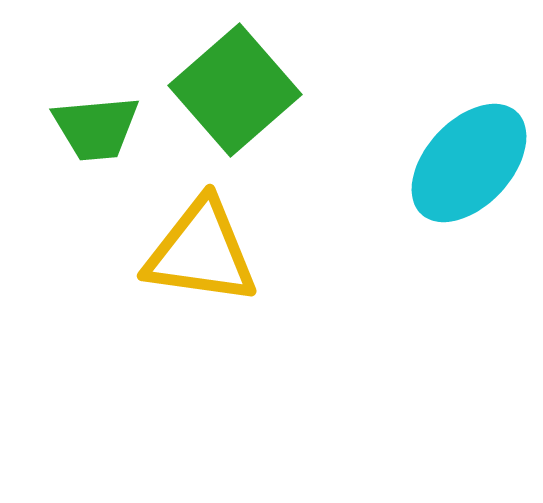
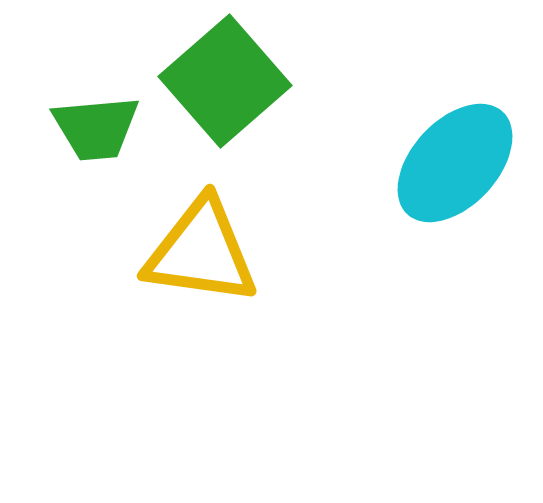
green square: moved 10 px left, 9 px up
cyan ellipse: moved 14 px left
